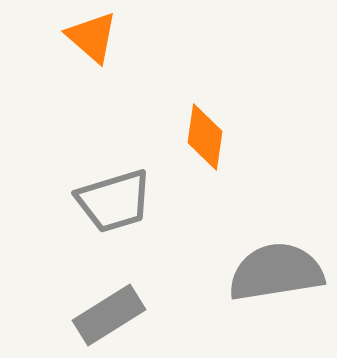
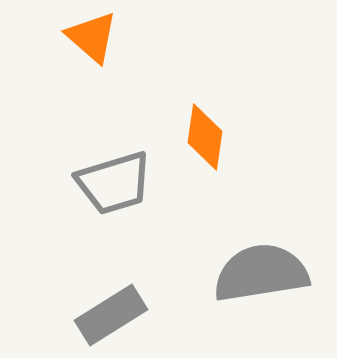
gray trapezoid: moved 18 px up
gray semicircle: moved 15 px left, 1 px down
gray rectangle: moved 2 px right
